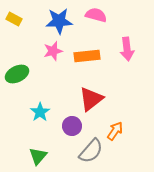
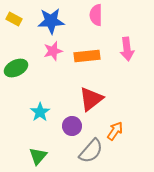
pink semicircle: rotated 105 degrees counterclockwise
blue star: moved 8 px left
green ellipse: moved 1 px left, 6 px up
